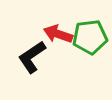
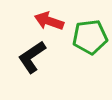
red arrow: moved 9 px left, 13 px up
